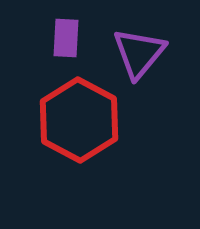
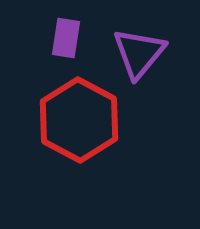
purple rectangle: rotated 6 degrees clockwise
